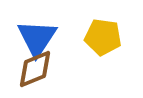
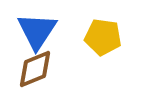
blue triangle: moved 7 px up
